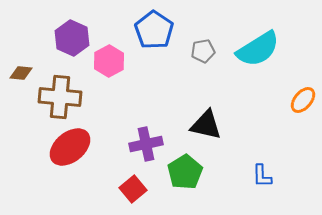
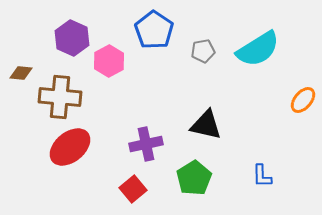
green pentagon: moved 9 px right, 6 px down
